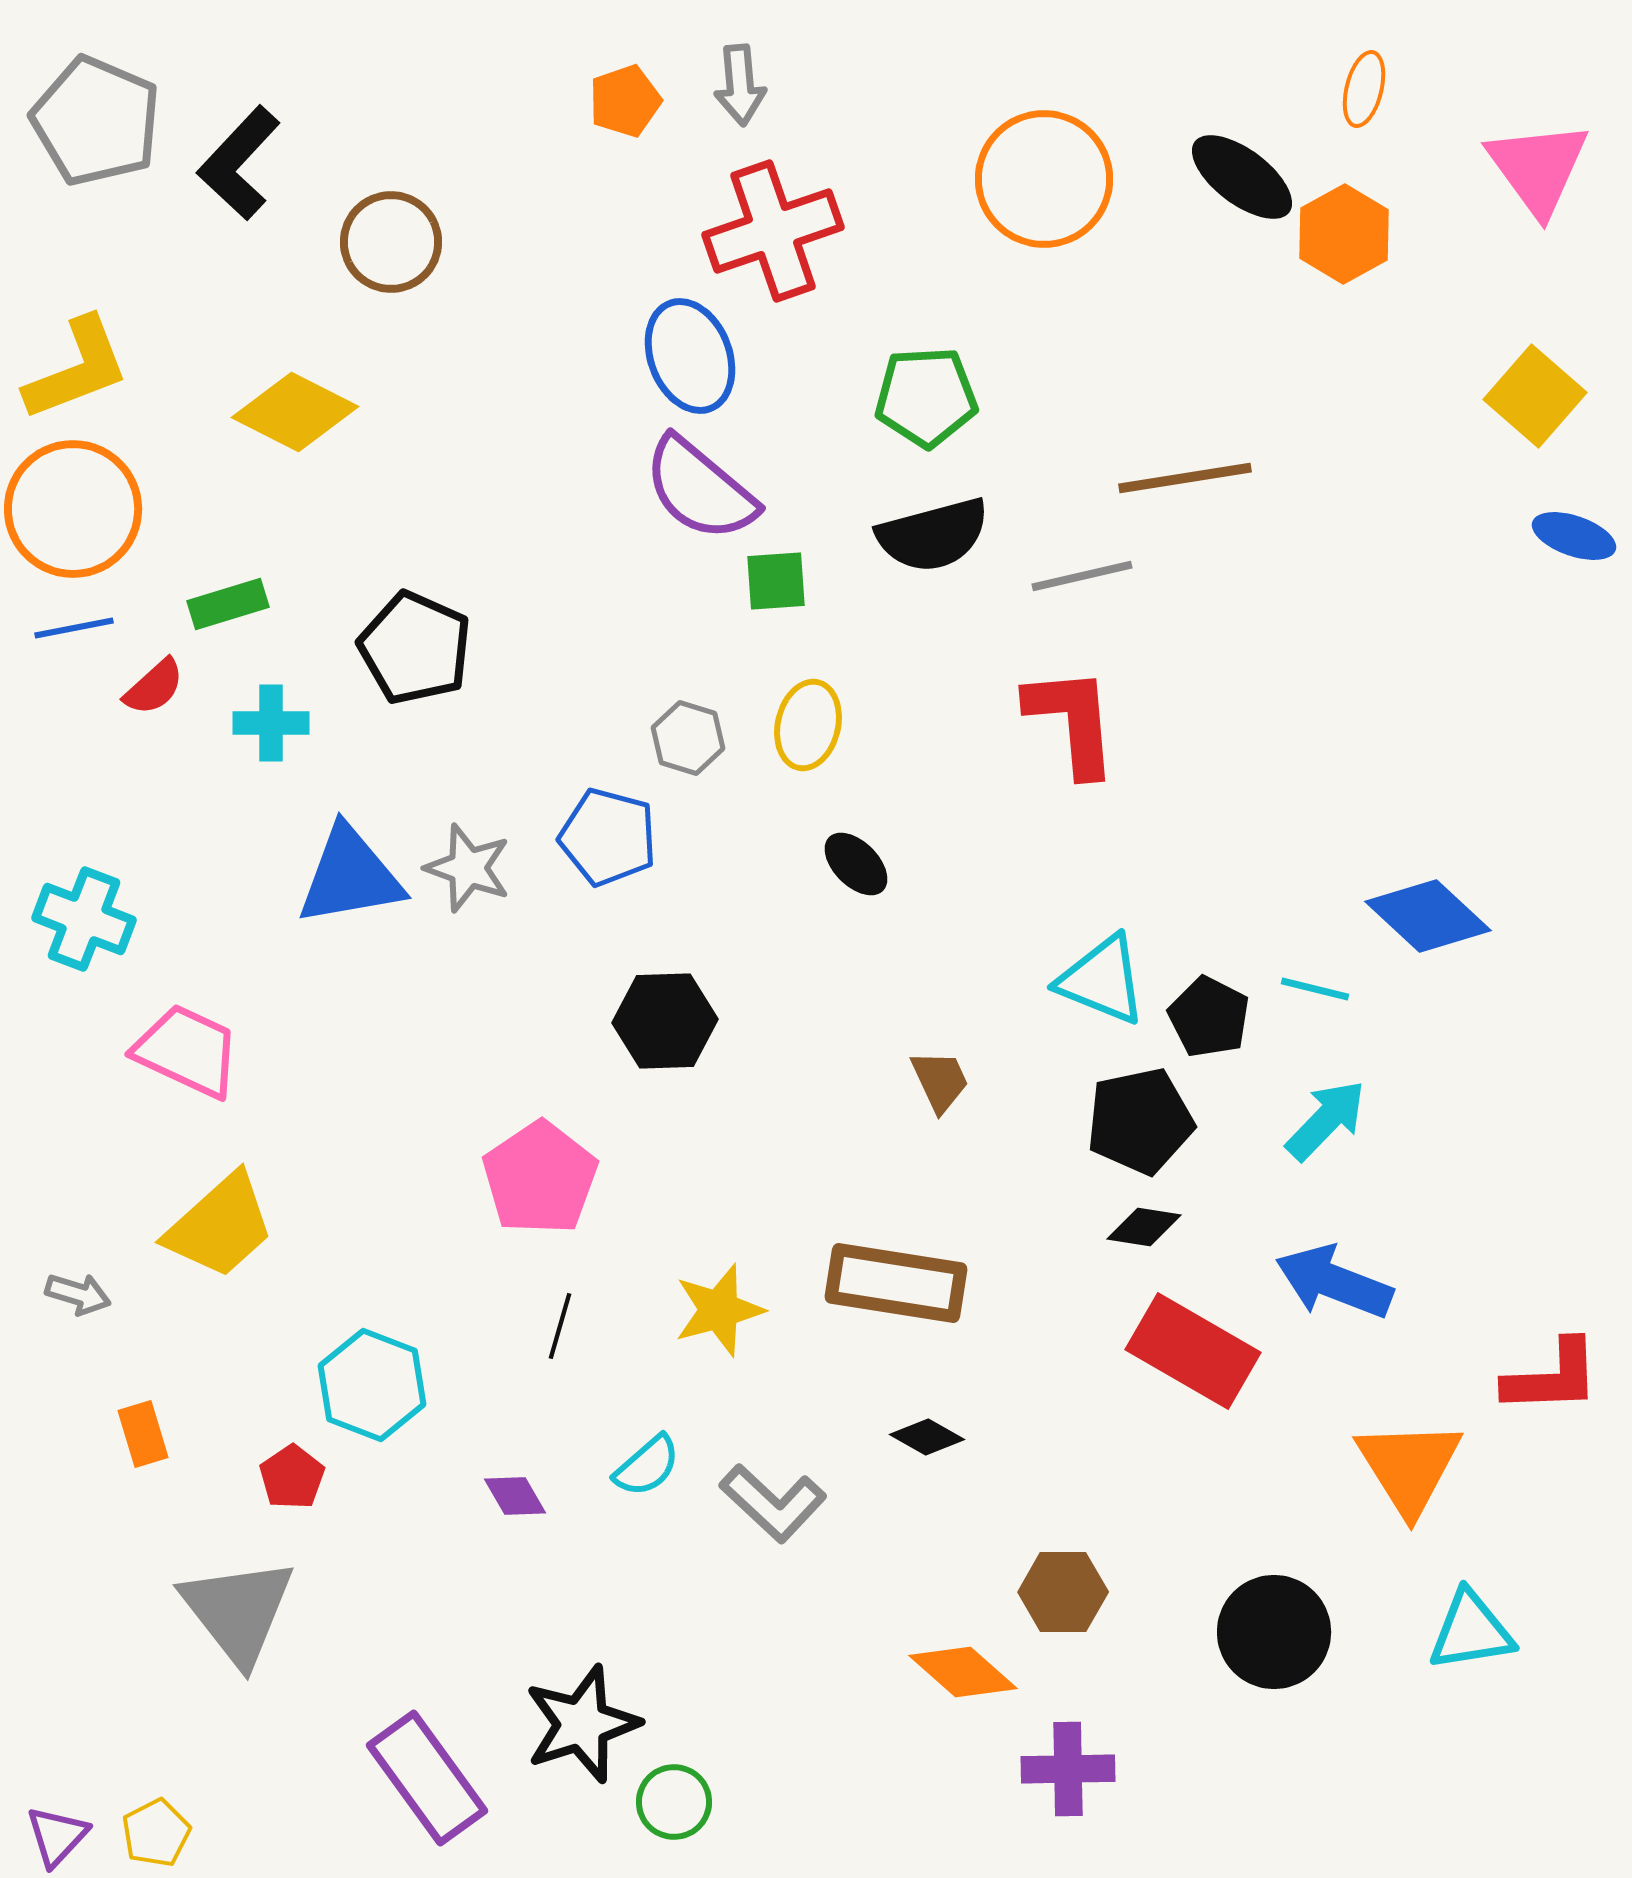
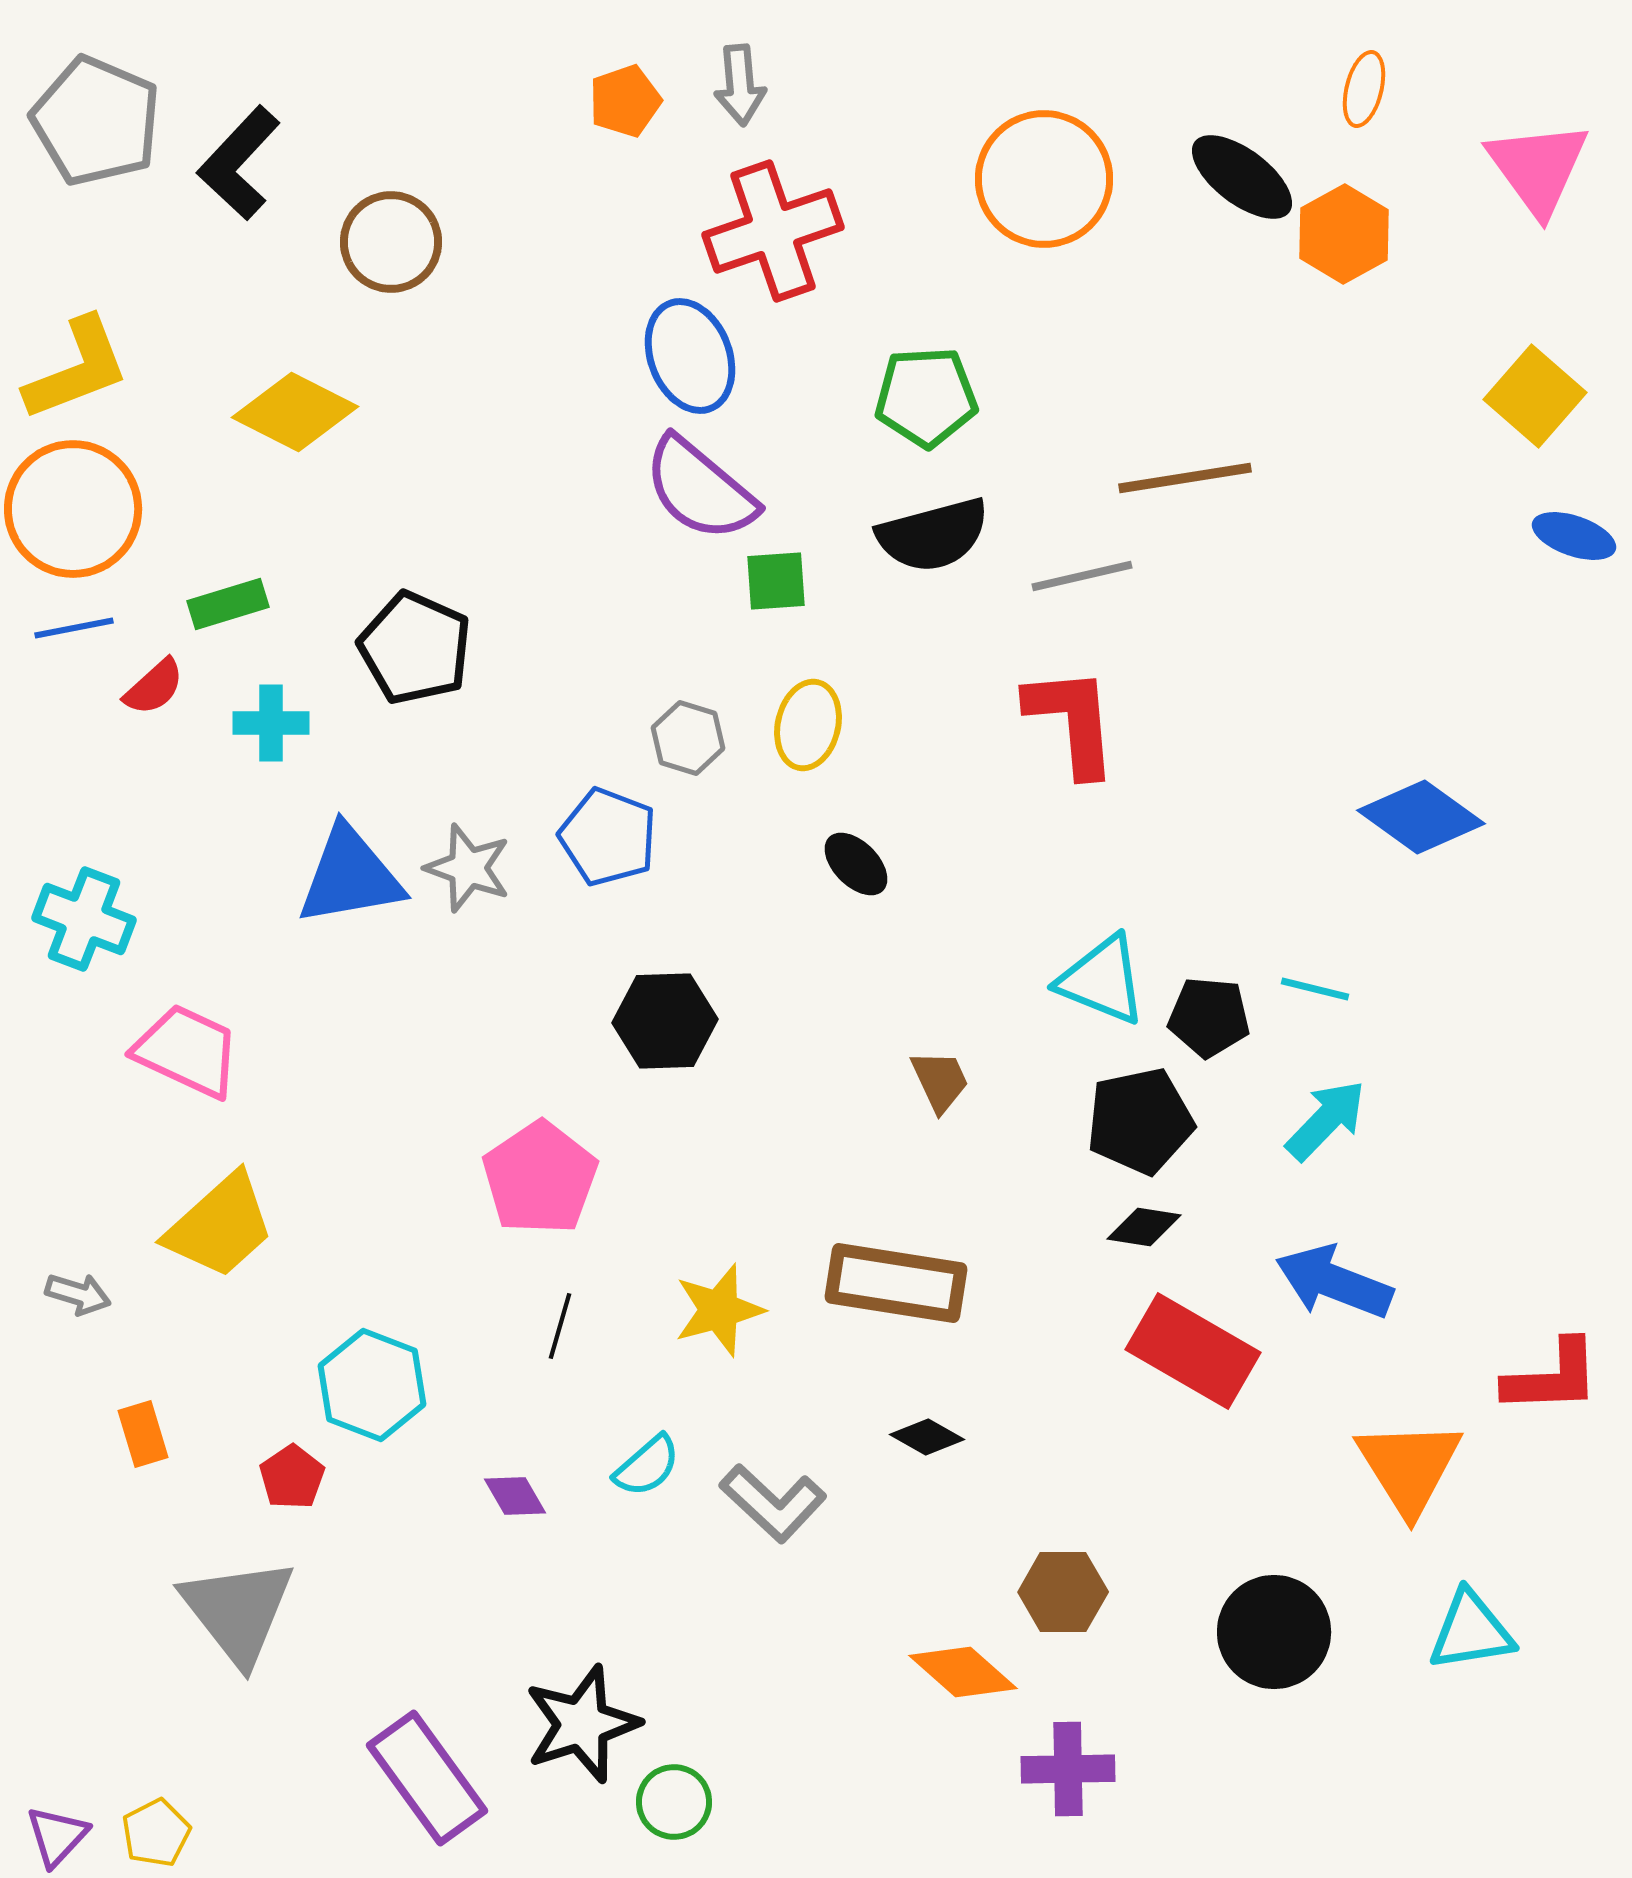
blue pentagon at (608, 837): rotated 6 degrees clockwise
blue diamond at (1428, 916): moved 7 px left, 99 px up; rotated 7 degrees counterclockwise
black pentagon at (1209, 1017): rotated 22 degrees counterclockwise
